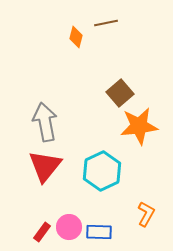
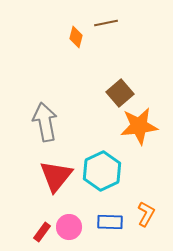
red triangle: moved 11 px right, 10 px down
blue rectangle: moved 11 px right, 10 px up
